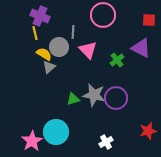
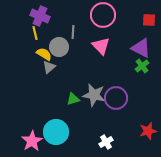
pink triangle: moved 13 px right, 4 px up
green cross: moved 25 px right, 6 px down
